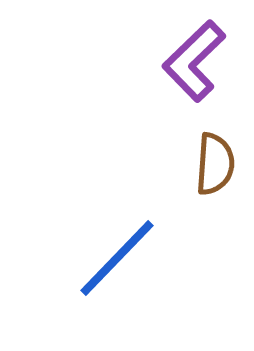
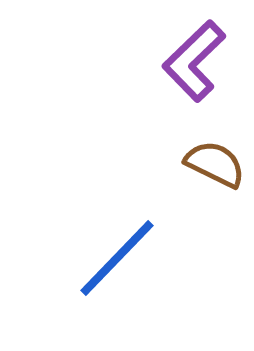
brown semicircle: rotated 68 degrees counterclockwise
